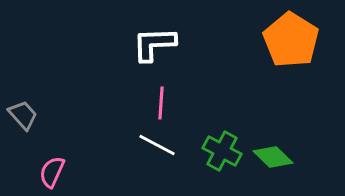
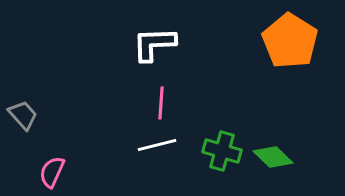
orange pentagon: moved 1 px left, 1 px down
white line: rotated 42 degrees counterclockwise
green cross: rotated 12 degrees counterclockwise
